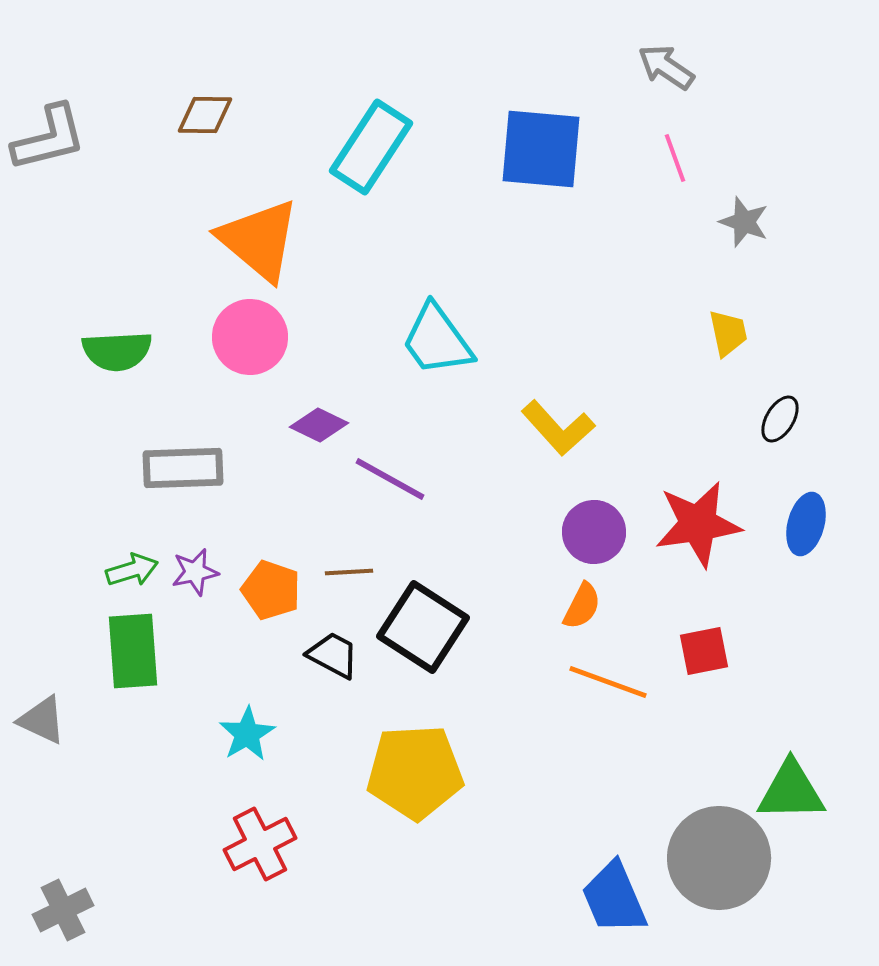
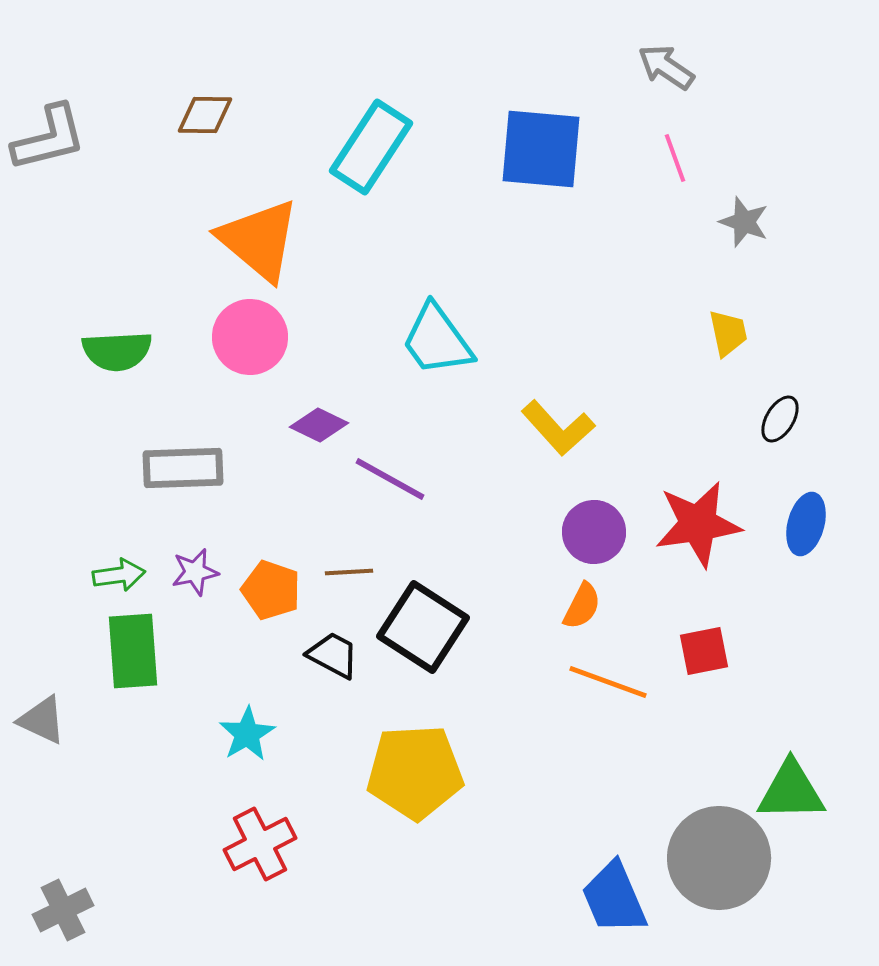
green arrow: moved 13 px left, 5 px down; rotated 9 degrees clockwise
